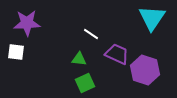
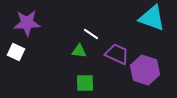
cyan triangle: rotated 44 degrees counterclockwise
white square: rotated 18 degrees clockwise
green triangle: moved 8 px up
green square: rotated 24 degrees clockwise
